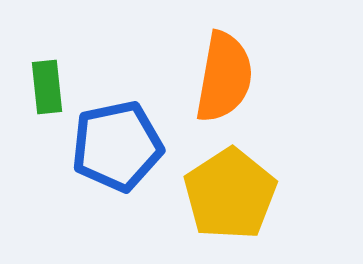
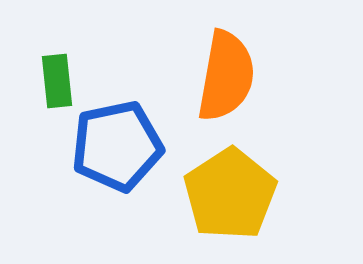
orange semicircle: moved 2 px right, 1 px up
green rectangle: moved 10 px right, 6 px up
